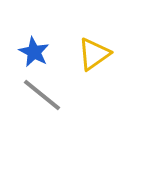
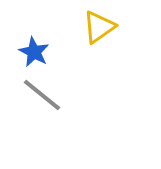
yellow triangle: moved 5 px right, 27 px up
